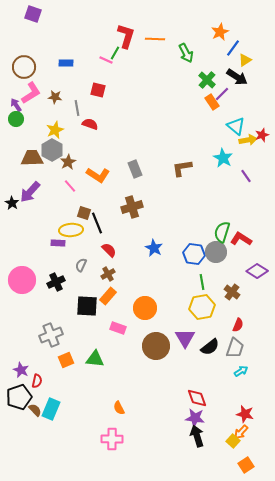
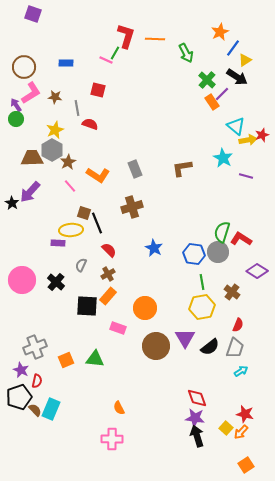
purple line at (246, 176): rotated 40 degrees counterclockwise
gray circle at (216, 252): moved 2 px right
black cross at (56, 282): rotated 24 degrees counterclockwise
gray cross at (51, 335): moved 16 px left, 12 px down
yellow square at (233, 441): moved 7 px left, 13 px up
